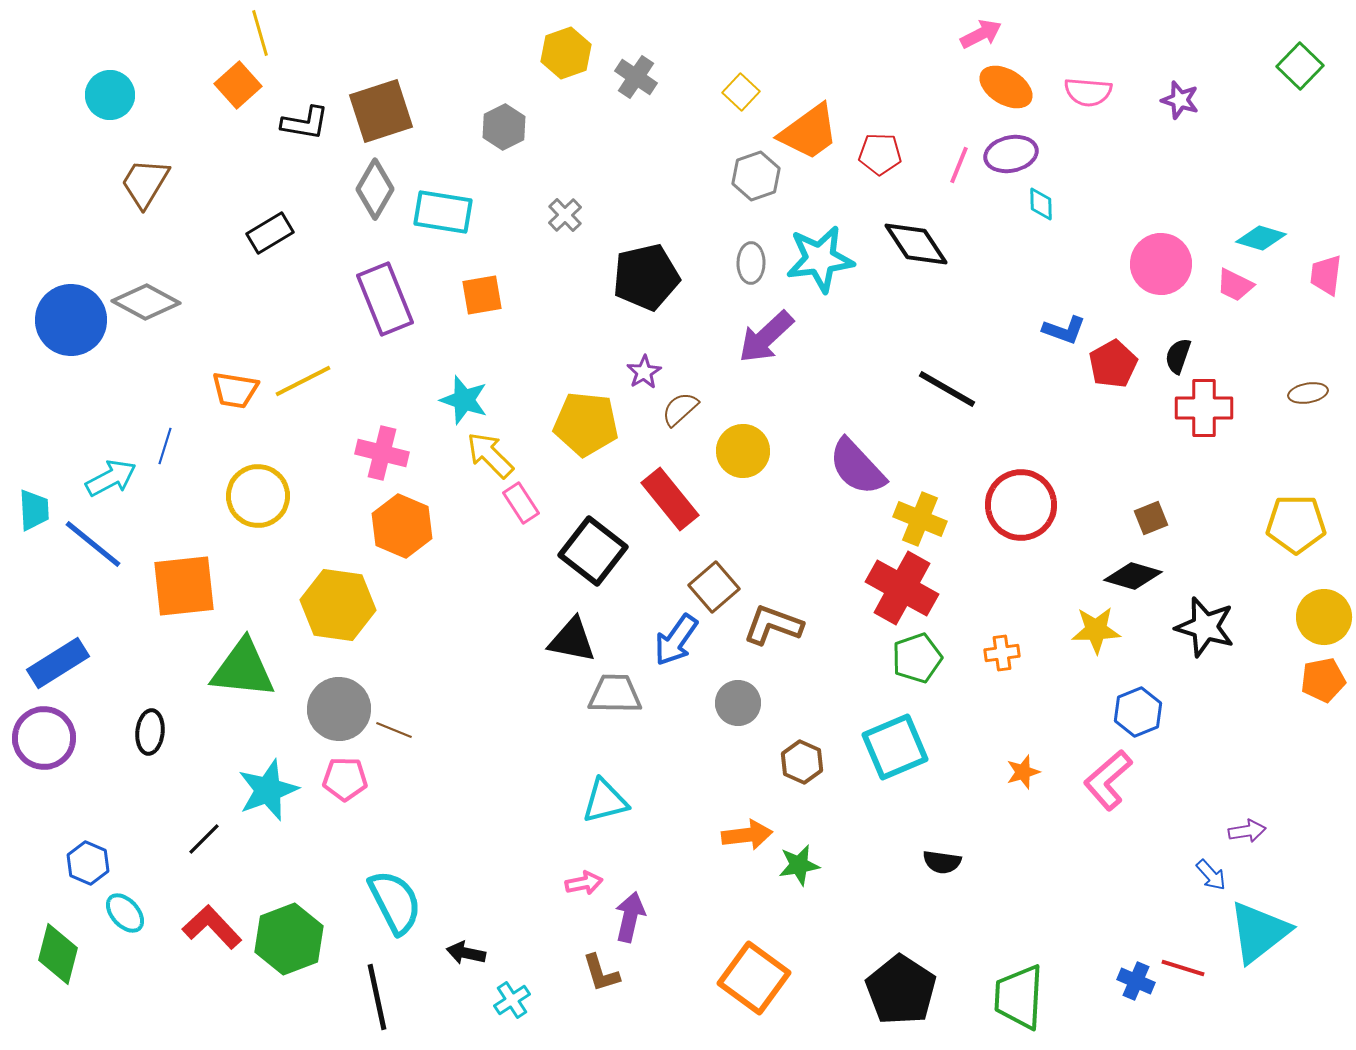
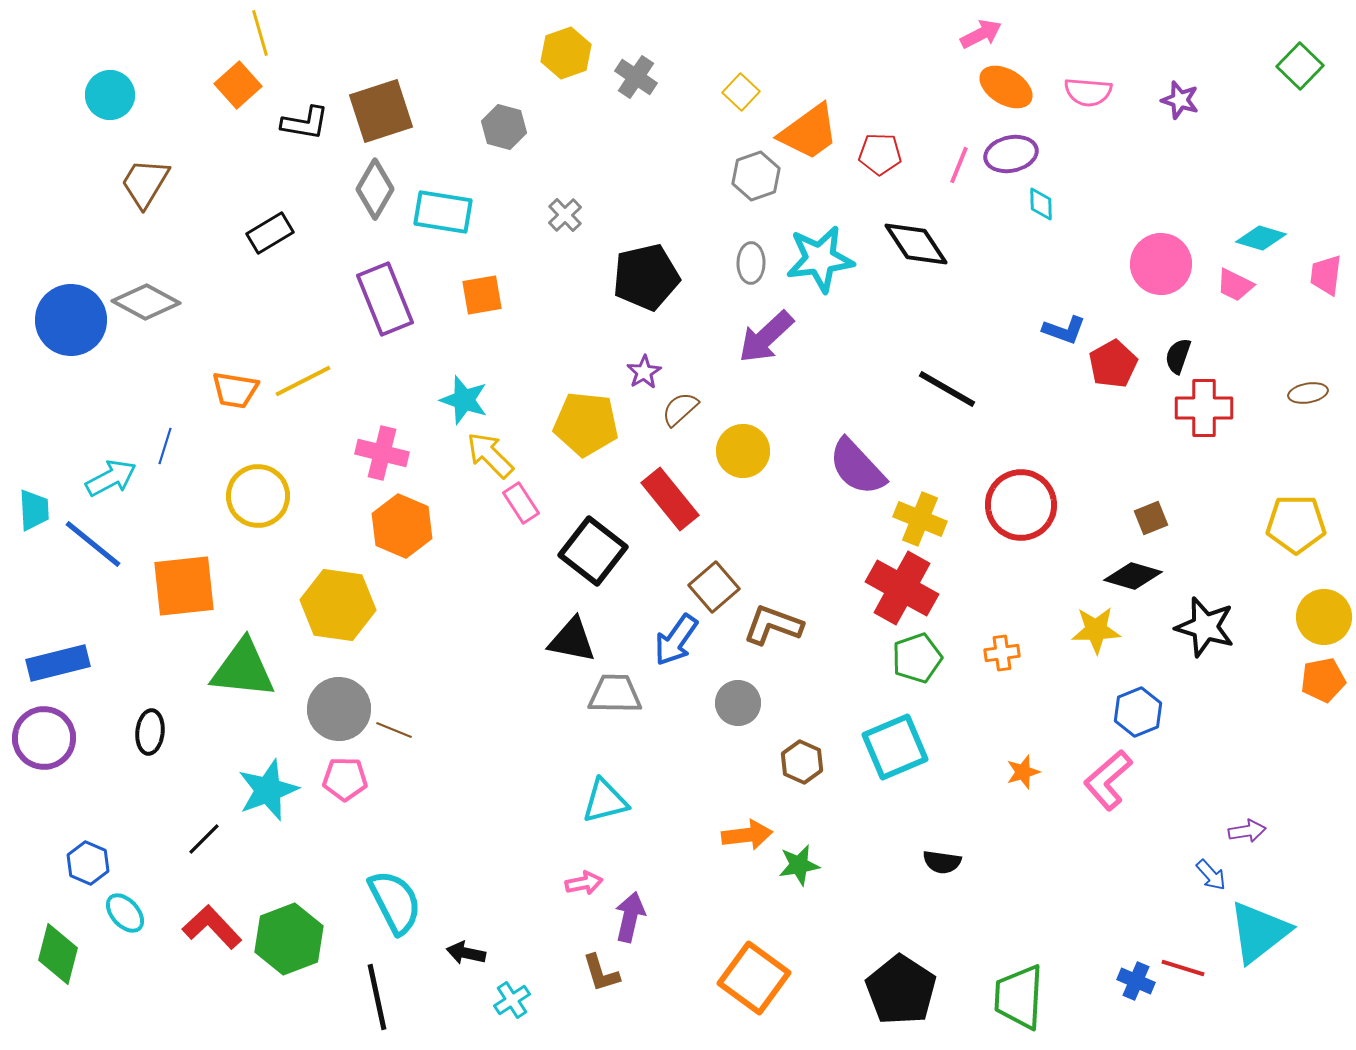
gray hexagon at (504, 127): rotated 18 degrees counterclockwise
blue rectangle at (58, 663): rotated 18 degrees clockwise
